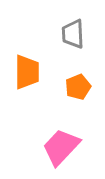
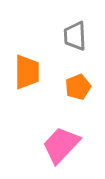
gray trapezoid: moved 2 px right, 2 px down
pink trapezoid: moved 2 px up
